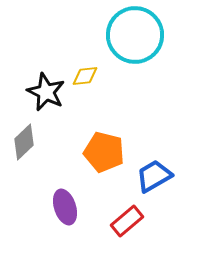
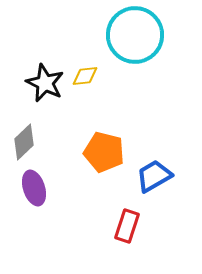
black star: moved 1 px left, 9 px up
purple ellipse: moved 31 px left, 19 px up
red rectangle: moved 5 px down; rotated 32 degrees counterclockwise
